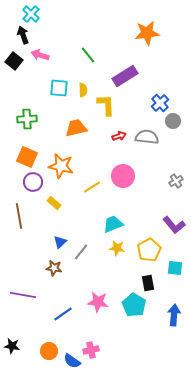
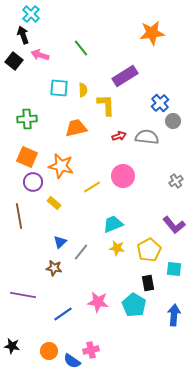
orange star at (147, 33): moved 5 px right
green line at (88, 55): moved 7 px left, 7 px up
cyan square at (175, 268): moved 1 px left, 1 px down
